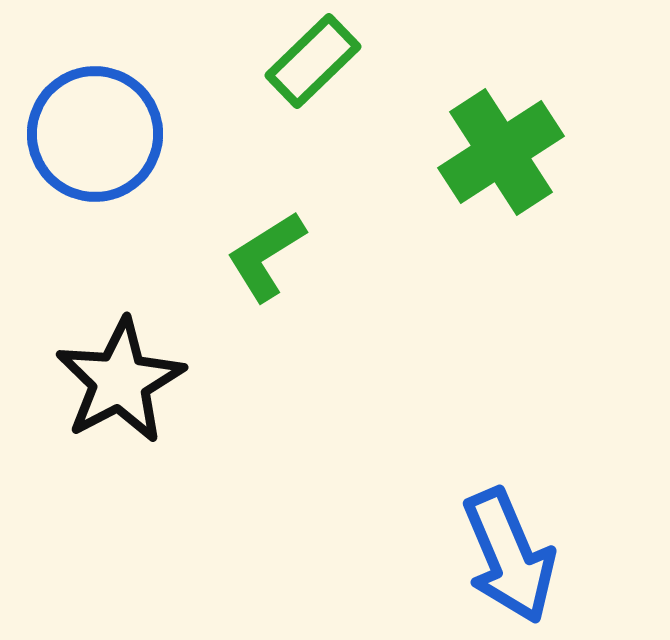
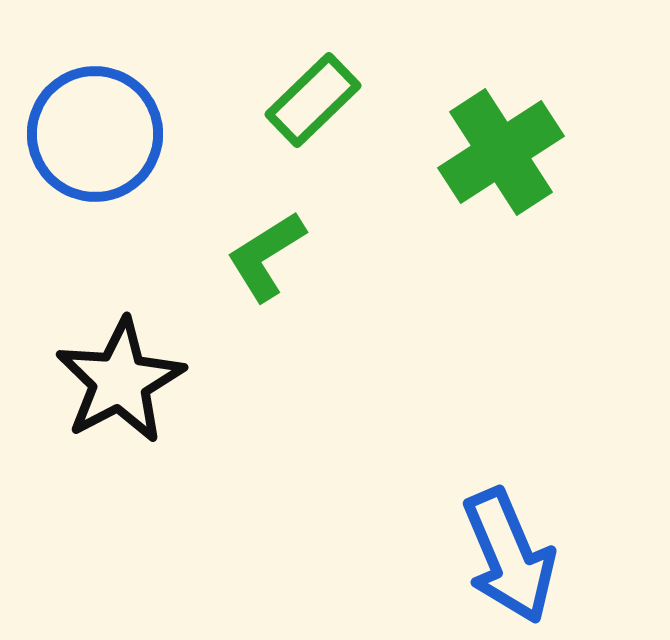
green rectangle: moved 39 px down
